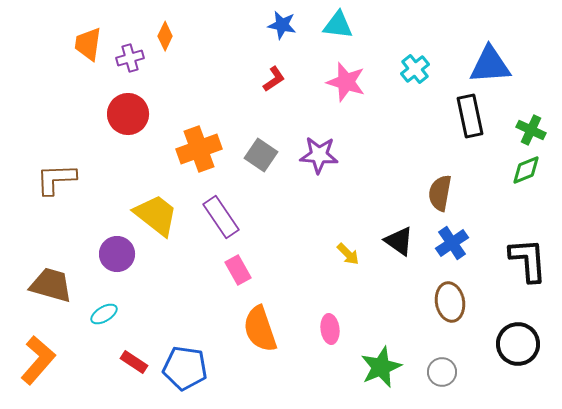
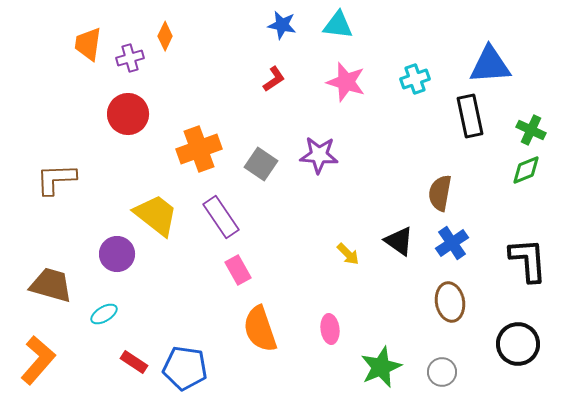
cyan cross: moved 10 px down; rotated 20 degrees clockwise
gray square: moved 9 px down
